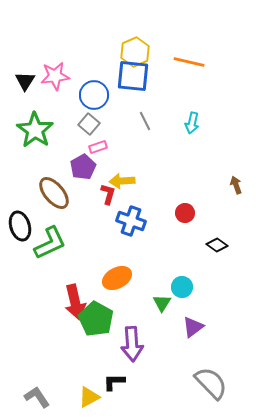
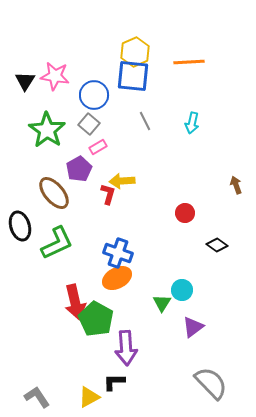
orange line: rotated 16 degrees counterclockwise
pink star: rotated 16 degrees clockwise
green star: moved 12 px right
pink rectangle: rotated 12 degrees counterclockwise
purple pentagon: moved 4 px left, 2 px down
blue cross: moved 13 px left, 32 px down
green L-shape: moved 7 px right
cyan circle: moved 3 px down
purple arrow: moved 6 px left, 4 px down
